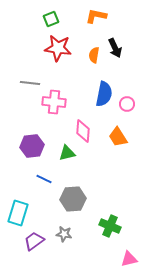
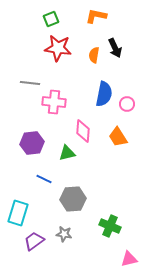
purple hexagon: moved 3 px up
